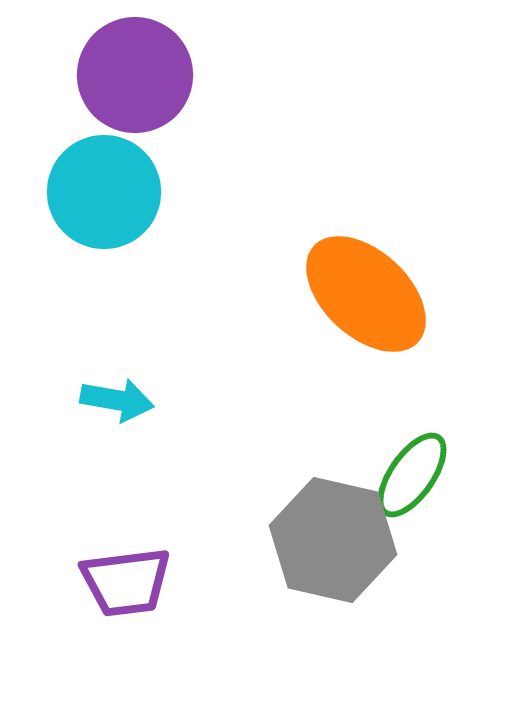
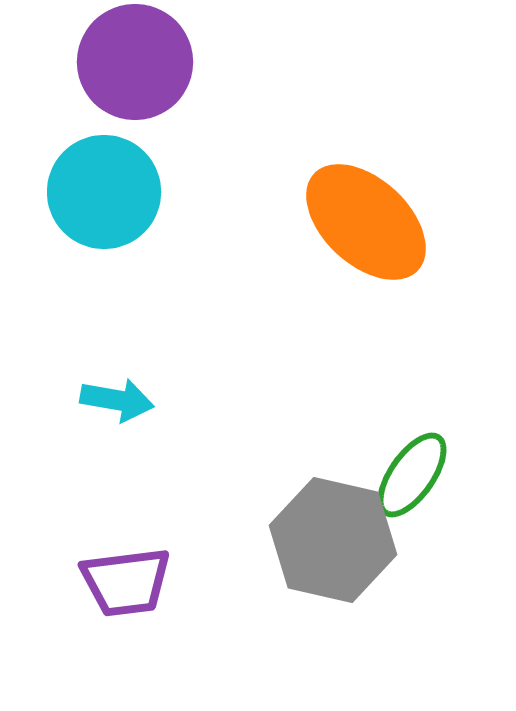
purple circle: moved 13 px up
orange ellipse: moved 72 px up
